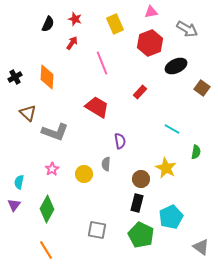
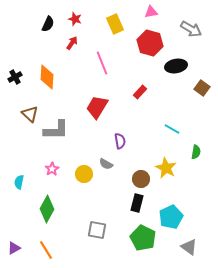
gray arrow: moved 4 px right
red hexagon: rotated 25 degrees counterclockwise
black ellipse: rotated 15 degrees clockwise
red trapezoid: rotated 90 degrees counterclockwise
brown triangle: moved 2 px right, 1 px down
gray L-shape: moved 1 px right, 2 px up; rotated 20 degrees counterclockwise
gray semicircle: rotated 64 degrees counterclockwise
purple triangle: moved 43 px down; rotated 24 degrees clockwise
green pentagon: moved 2 px right, 3 px down
gray triangle: moved 12 px left
